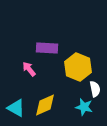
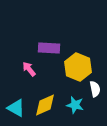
purple rectangle: moved 2 px right
cyan star: moved 9 px left, 2 px up
